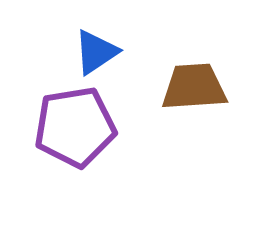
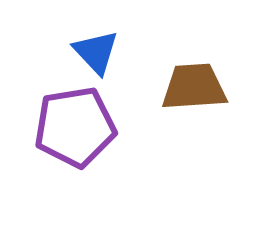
blue triangle: rotated 39 degrees counterclockwise
